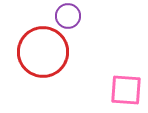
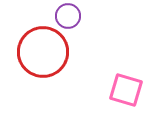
pink square: rotated 12 degrees clockwise
